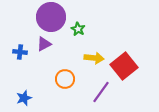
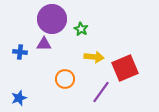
purple circle: moved 1 px right, 2 px down
green star: moved 3 px right
purple triangle: rotated 28 degrees clockwise
yellow arrow: moved 1 px up
red square: moved 1 px right, 2 px down; rotated 16 degrees clockwise
blue star: moved 5 px left
